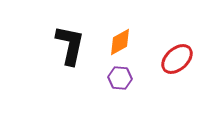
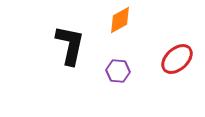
orange diamond: moved 22 px up
purple hexagon: moved 2 px left, 7 px up
